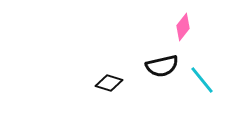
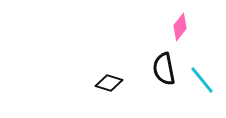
pink diamond: moved 3 px left
black semicircle: moved 2 px right, 3 px down; rotated 92 degrees clockwise
